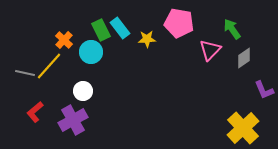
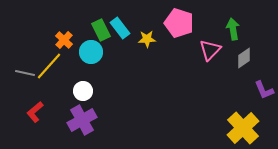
pink pentagon: rotated 8 degrees clockwise
green arrow: moved 1 px right; rotated 25 degrees clockwise
purple cross: moved 9 px right
